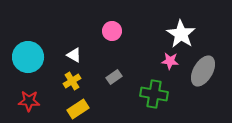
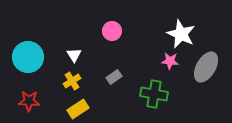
white star: rotated 8 degrees counterclockwise
white triangle: rotated 28 degrees clockwise
gray ellipse: moved 3 px right, 4 px up
